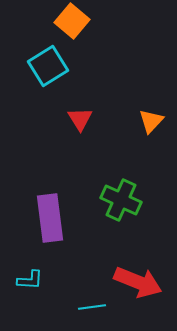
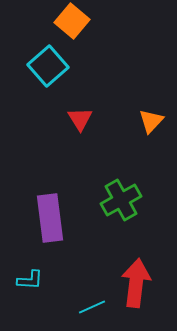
cyan square: rotated 9 degrees counterclockwise
green cross: rotated 36 degrees clockwise
red arrow: moved 2 px left, 1 px down; rotated 105 degrees counterclockwise
cyan line: rotated 16 degrees counterclockwise
